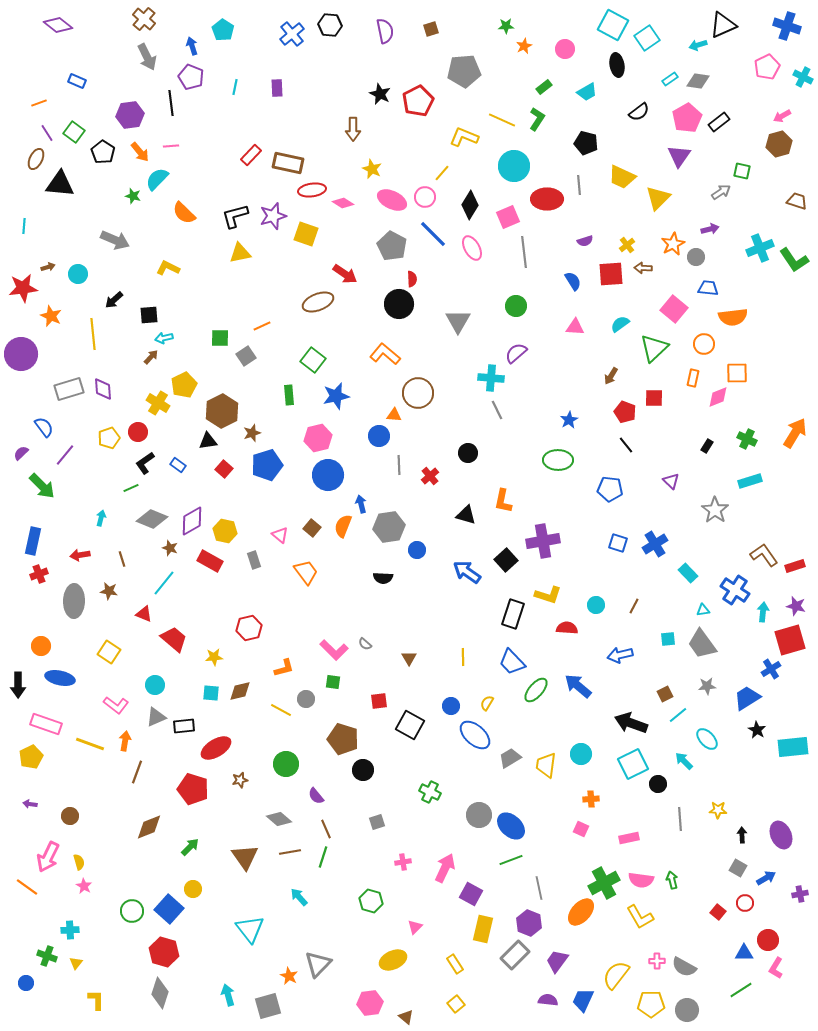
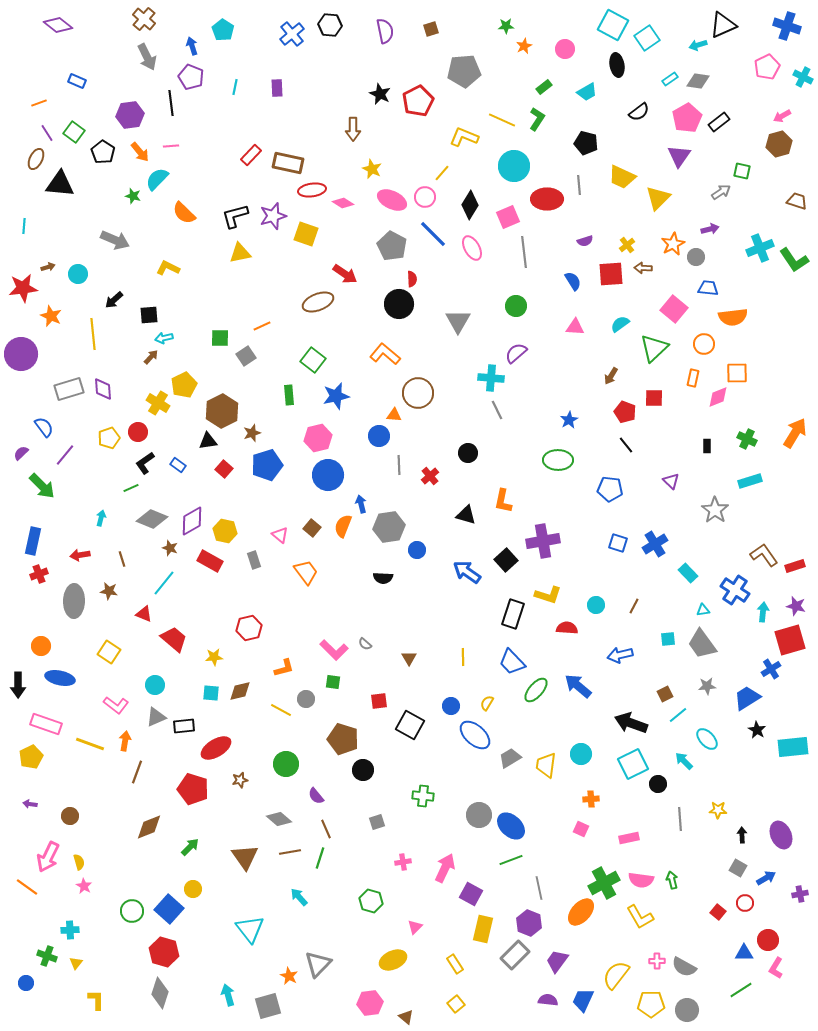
black rectangle at (707, 446): rotated 32 degrees counterclockwise
green cross at (430, 792): moved 7 px left, 4 px down; rotated 20 degrees counterclockwise
green line at (323, 857): moved 3 px left, 1 px down
